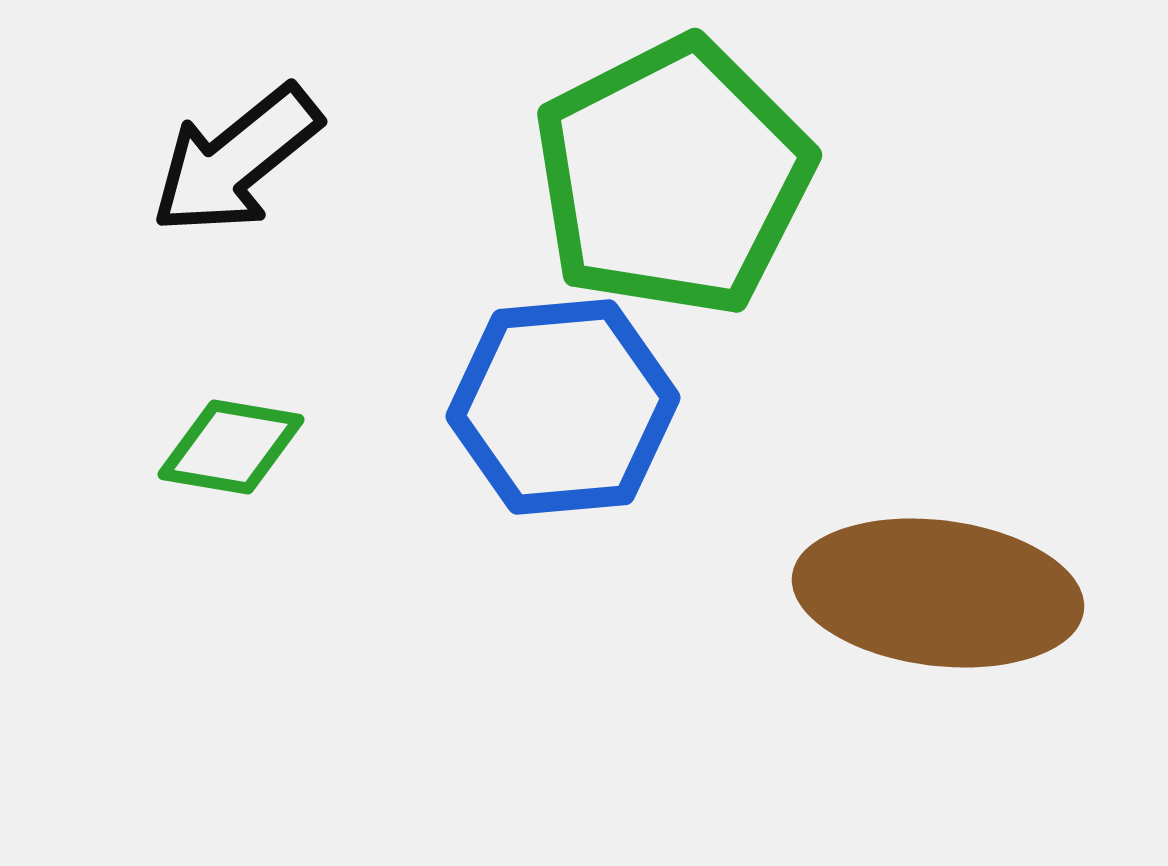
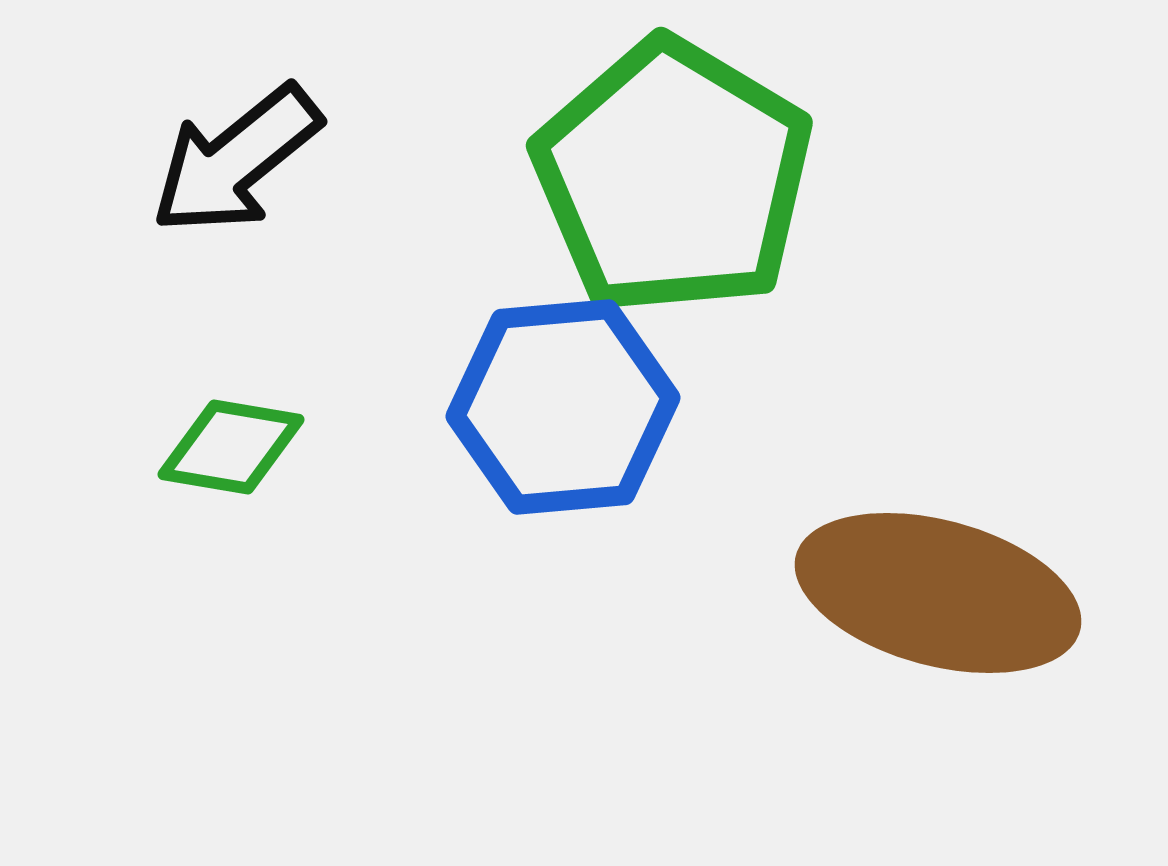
green pentagon: rotated 14 degrees counterclockwise
brown ellipse: rotated 8 degrees clockwise
